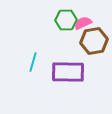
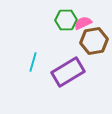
purple rectangle: rotated 32 degrees counterclockwise
